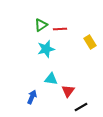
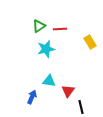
green triangle: moved 2 px left, 1 px down
cyan triangle: moved 2 px left, 2 px down
black line: rotated 72 degrees counterclockwise
